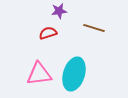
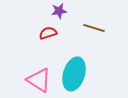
pink triangle: moved 6 px down; rotated 40 degrees clockwise
